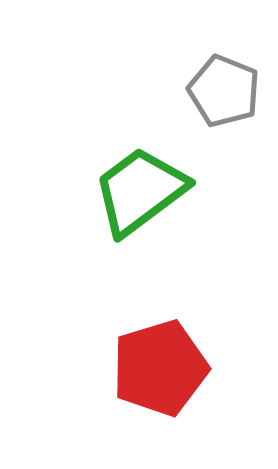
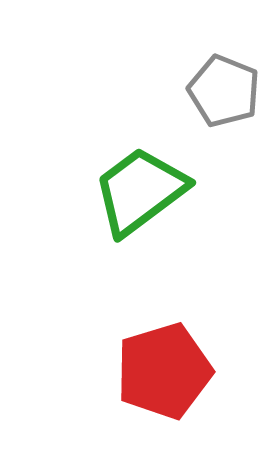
red pentagon: moved 4 px right, 3 px down
